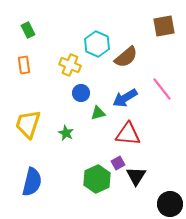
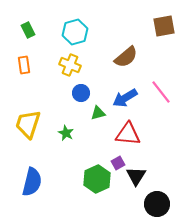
cyan hexagon: moved 22 px left, 12 px up; rotated 20 degrees clockwise
pink line: moved 1 px left, 3 px down
black circle: moved 13 px left
